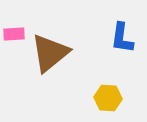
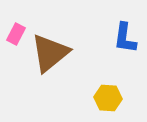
pink rectangle: moved 2 px right; rotated 60 degrees counterclockwise
blue L-shape: moved 3 px right
